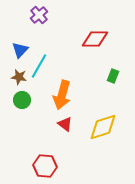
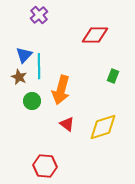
red diamond: moved 4 px up
blue triangle: moved 4 px right, 5 px down
cyan line: rotated 30 degrees counterclockwise
brown star: rotated 14 degrees clockwise
orange arrow: moved 1 px left, 5 px up
green circle: moved 10 px right, 1 px down
red triangle: moved 2 px right
